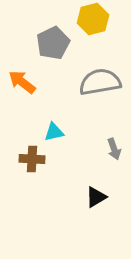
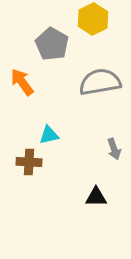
yellow hexagon: rotated 12 degrees counterclockwise
gray pentagon: moved 1 px left, 1 px down; rotated 16 degrees counterclockwise
orange arrow: rotated 16 degrees clockwise
cyan triangle: moved 5 px left, 3 px down
brown cross: moved 3 px left, 3 px down
black triangle: rotated 30 degrees clockwise
